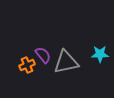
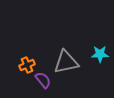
purple semicircle: moved 25 px down
